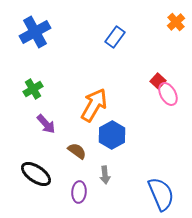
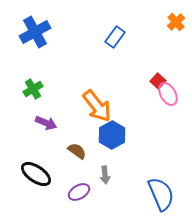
orange arrow: moved 3 px right, 1 px down; rotated 112 degrees clockwise
purple arrow: moved 1 px up; rotated 25 degrees counterclockwise
purple ellipse: rotated 55 degrees clockwise
